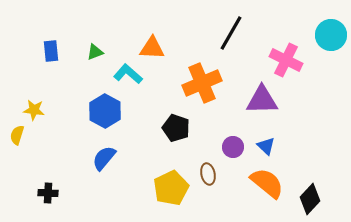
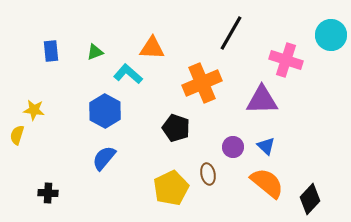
pink cross: rotated 8 degrees counterclockwise
